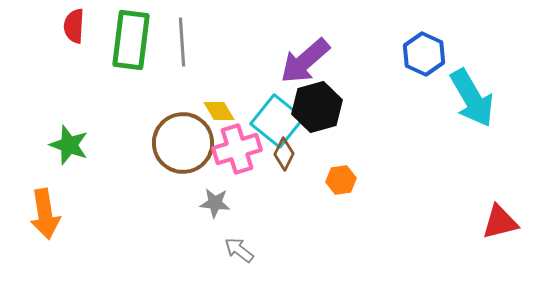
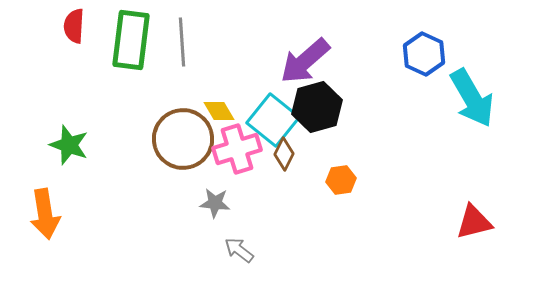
cyan square: moved 4 px left, 1 px up
brown circle: moved 4 px up
red triangle: moved 26 px left
